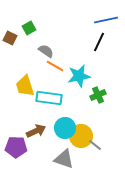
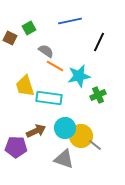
blue line: moved 36 px left, 1 px down
